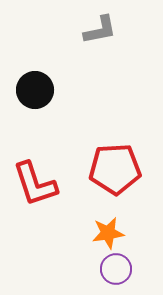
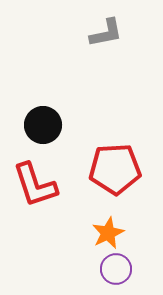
gray L-shape: moved 6 px right, 3 px down
black circle: moved 8 px right, 35 px down
red L-shape: moved 1 px down
orange star: rotated 16 degrees counterclockwise
